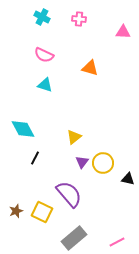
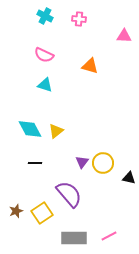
cyan cross: moved 3 px right, 1 px up
pink triangle: moved 1 px right, 4 px down
orange triangle: moved 2 px up
cyan diamond: moved 7 px right
yellow triangle: moved 18 px left, 6 px up
black line: moved 5 px down; rotated 64 degrees clockwise
black triangle: moved 1 px right, 1 px up
yellow square: moved 1 px down; rotated 30 degrees clockwise
gray rectangle: rotated 40 degrees clockwise
pink line: moved 8 px left, 6 px up
